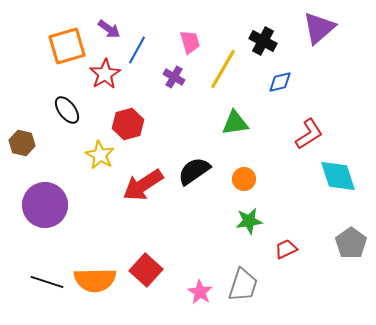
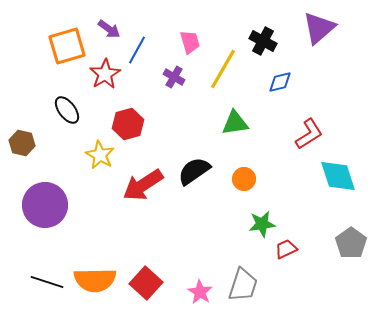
green star: moved 13 px right, 3 px down
red square: moved 13 px down
